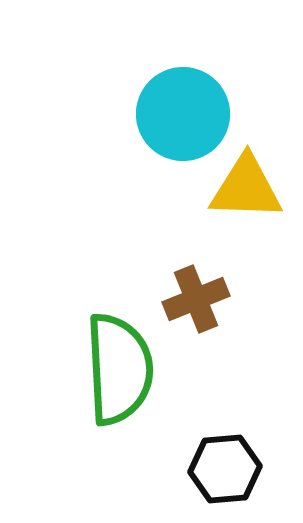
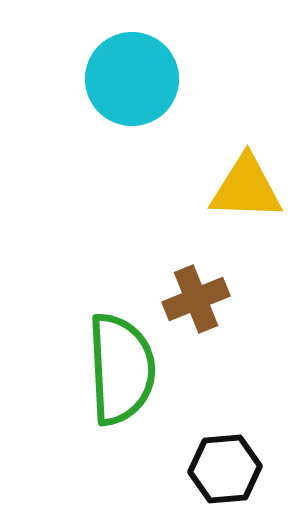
cyan circle: moved 51 px left, 35 px up
green semicircle: moved 2 px right
